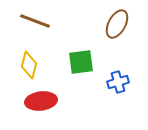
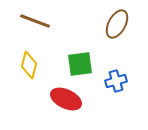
green square: moved 1 px left, 2 px down
blue cross: moved 2 px left, 1 px up
red ellipse: moved 25 px right, 2 px up; rotated 32 degrees clockwise
